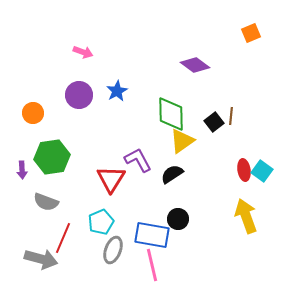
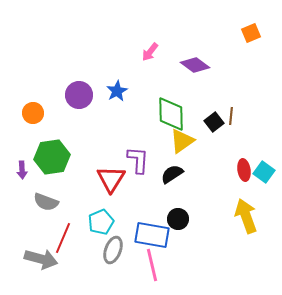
pink arrow: moved 67 px right; rotated 108 degrees clockwise
purple L-shape: rotated 32 degrees clockwise
cyan square: moved 2 px right, 1 px down
